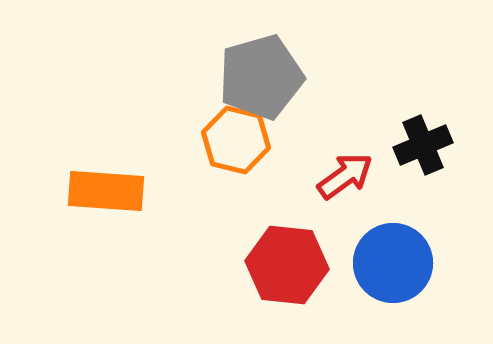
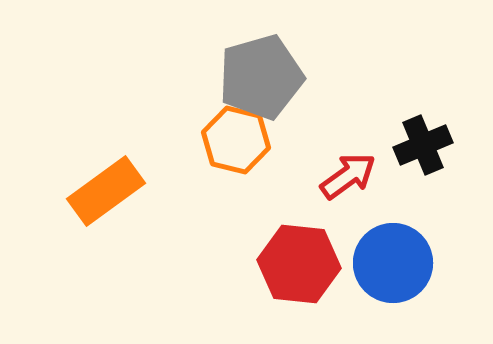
red arrow: moved 3 px right
orange rectangle: rotated 40 degrees counterclockwise
red hexagon: moved 12 px right, 1 px up
